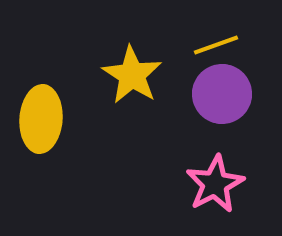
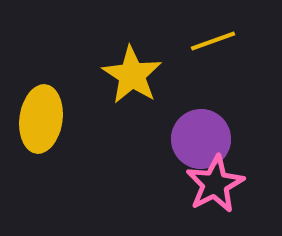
yellow line: moved 3 px left, 4 px up
purple circle: moved 21 px left, 45 px down
yellow ellipse: rotated 4 degrees clockwise
